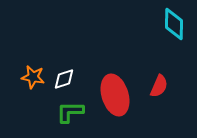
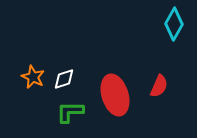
cyan diamond: rotated 28 degrees clockwise
orange star: rotated 15 degrees clockwise
